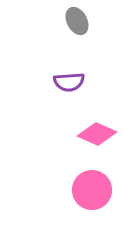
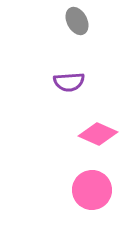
pink diamond: moved 1 px right
